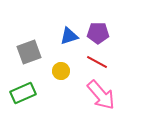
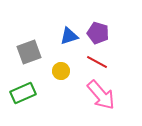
purple pentagon: rotated 15 degrees clockwise
